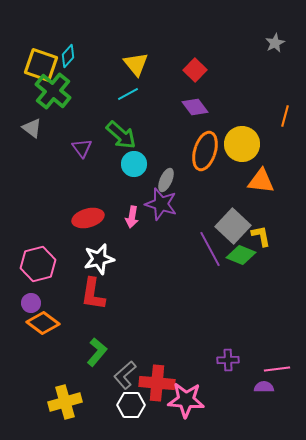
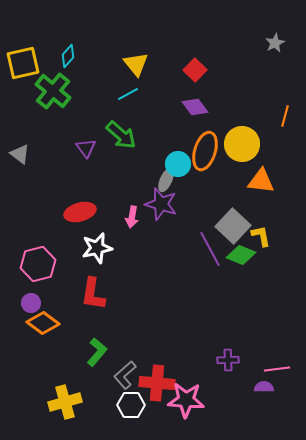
yellow square: moved 18 px left, 2 px up; rotated 32 degrees counterclockwise
gray triangle: moved 12 px left, 26 px down
purple triangle: moved 4 px right
cyan circle: moved 44 px right
red ellipse: moved 8 px left, 6 px up
white star: moved 2 px left, 11 px up
